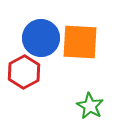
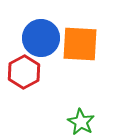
orange square: moved 2 px down
green star: moved 9 px left, 16 px down
